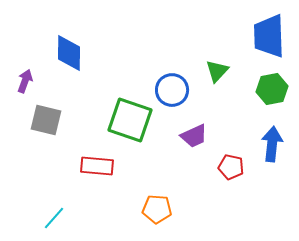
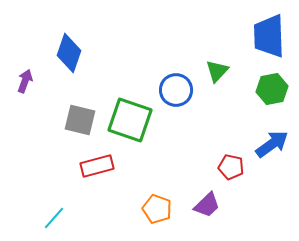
blue diamond: rotated 18 degrees clockwise
blue circle: moved 4 px right
gray square: moved 34 px right
purple trapezoid: moved 13 px right, 69 px down; rotated 20 degrees counterclockwise
blue arrow: rotated 48 degrees clockwise
red rectangle: rotated 20 degrees counterclockwise
orange pentagon: rotated 16 degrees clockwise
